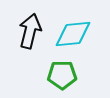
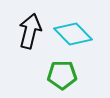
cyan diamond: rotated 51 degrees clockwise
